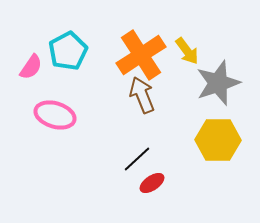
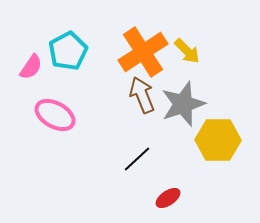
yellow arrow: rotated 8 degrees counterclockwise
orange cross: moved 2 px right, 3 px up
gray star: moved 35 px left, 21 px down
pink ellipse: rotated 12 degrees clockwise
red ellipse: moved 16 px right, 15 px down
